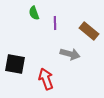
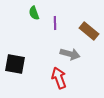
red arrow: moved 13 px right, 1 px up
